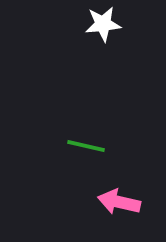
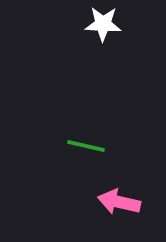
white star: rotated 9 degrees clockwise
